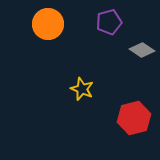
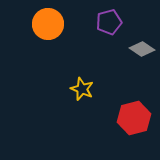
gray diamond: moved 1 px up
